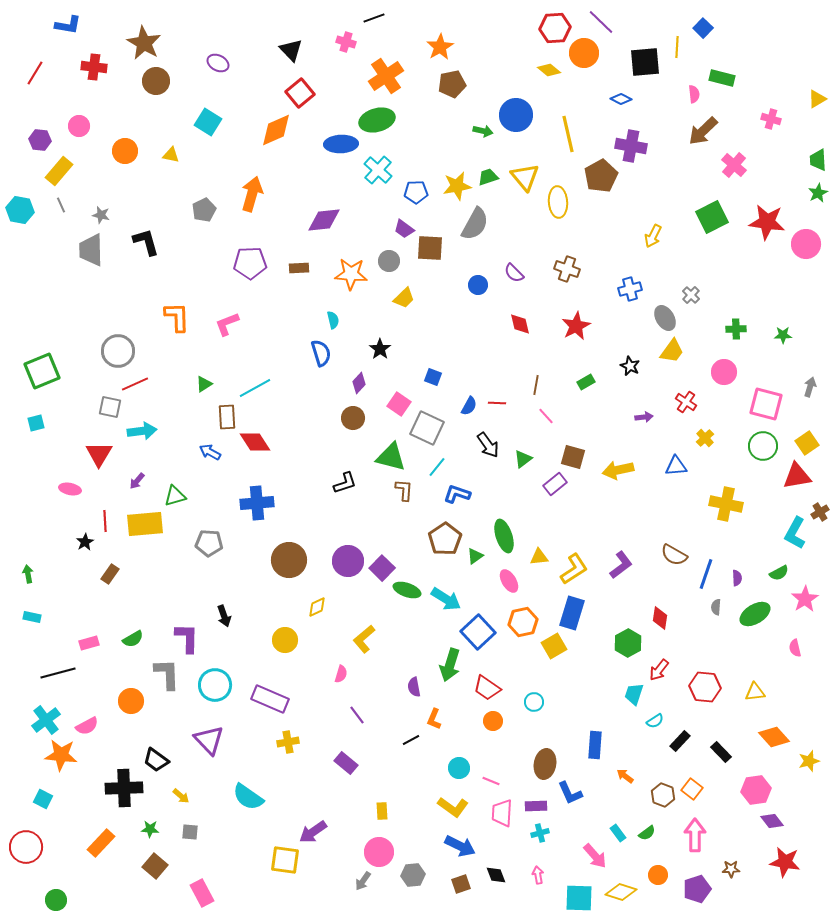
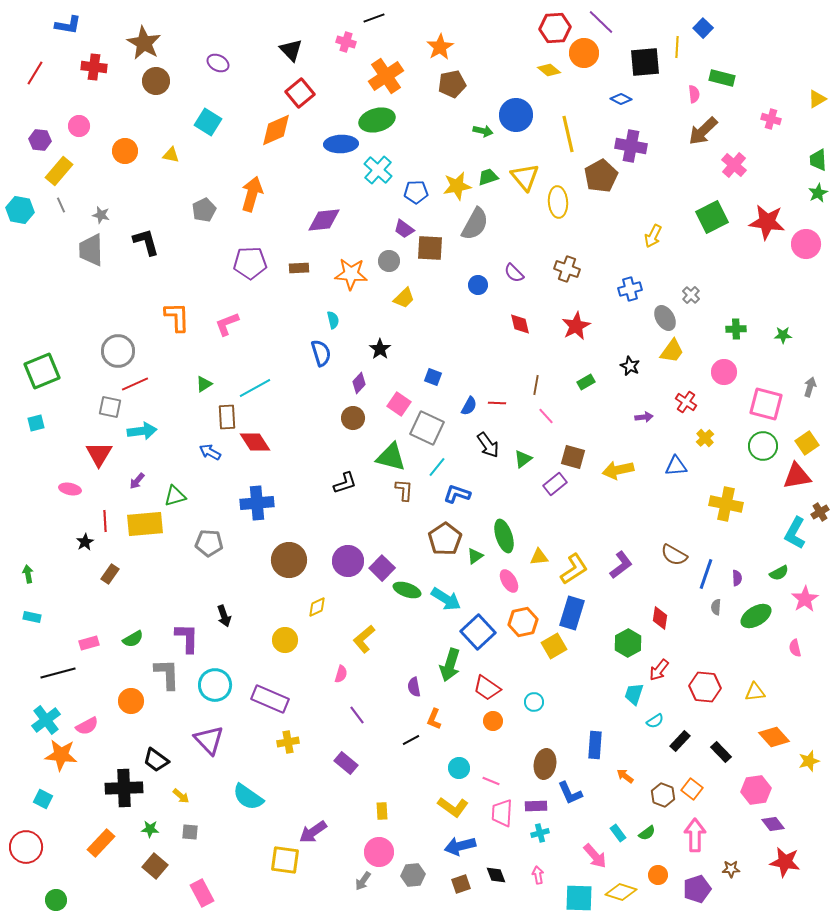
green ellipse at (755, 614): moved 1 px right, 2 px down
purple diamond at (772, 821): moved 1 px right, 3 px down
blue arrow at (460, 846): rotated 140 degrees clockwise
